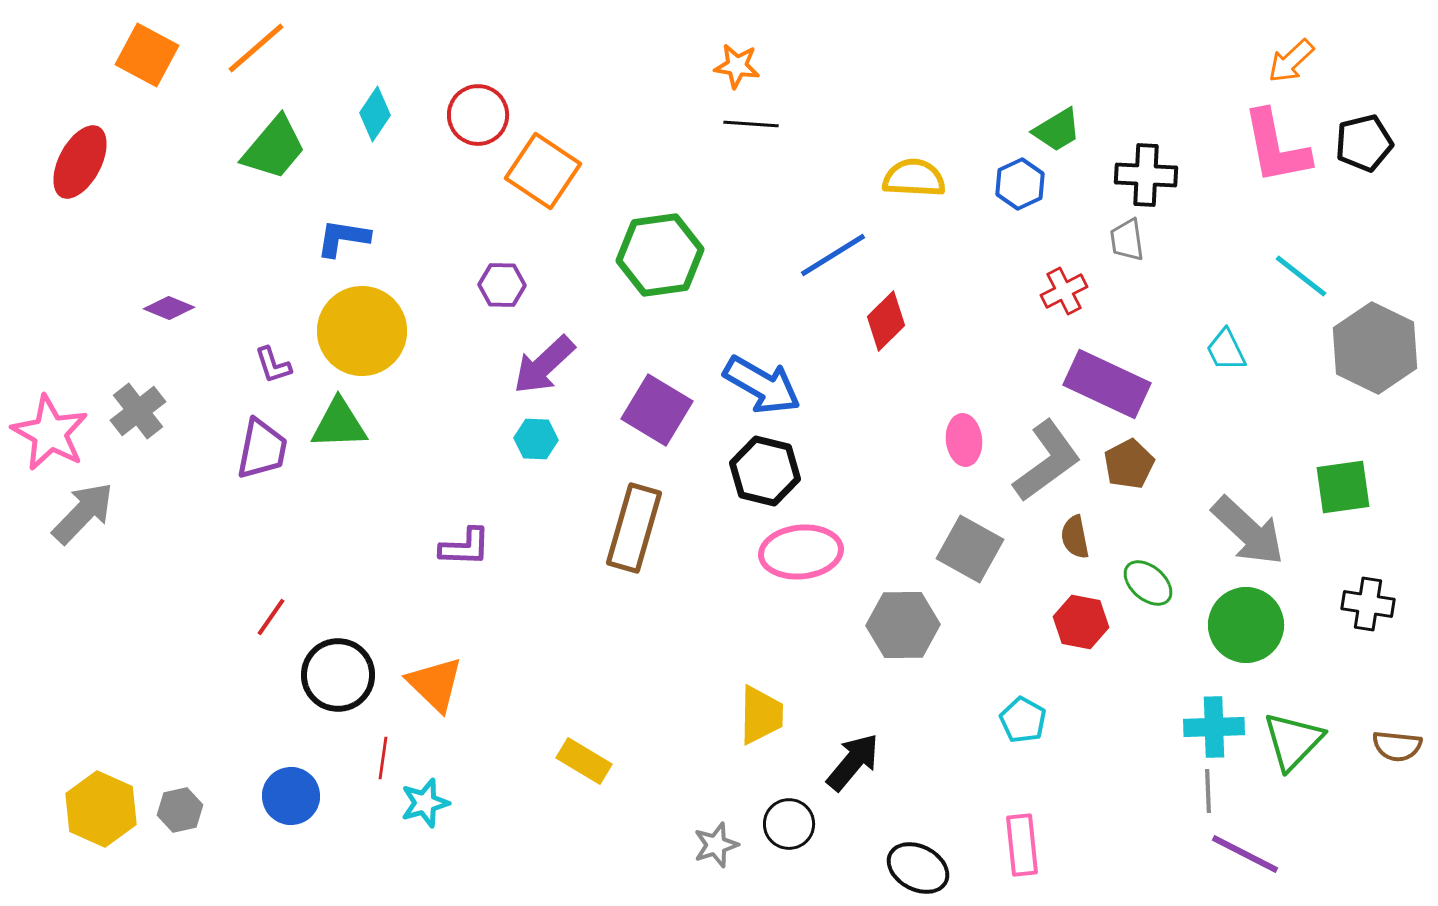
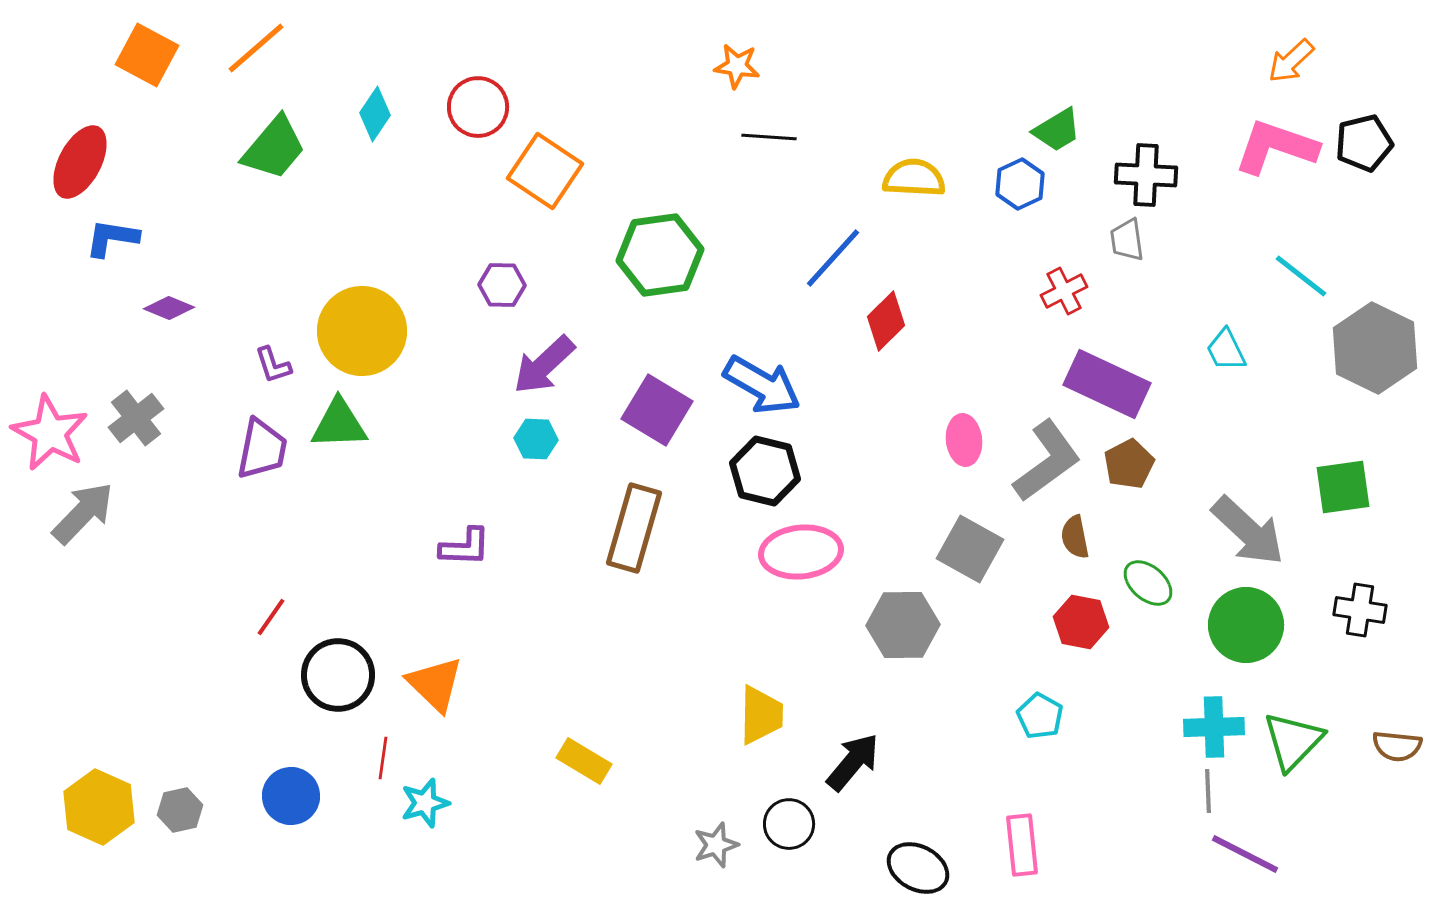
red circle at (478, 115): moved 8 px up
black line at (751, 124): moved 18 px right, 13 px down
pink L-shape at (1276, 147): rotated 120 degrees clockwise
orange square at (543, 171): moved 2 px right
blue L-shape at (343, 238): moved 231 px left
blue line at (833, 255): moved 3 px down; rotated 16 degrees counterclockwise
gray cross at (138, 411): moved 2 px left, 7 px down
black cross at (1368, 604): moved 8 px left, 6 px down
cyan pentagon at (1023, 720): moved 17 px right, 4 px up
yellow hexagon at (101, 809): moved 2 px left, 2 px up
